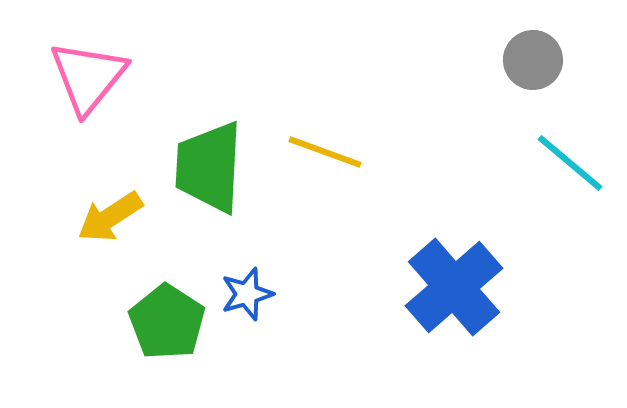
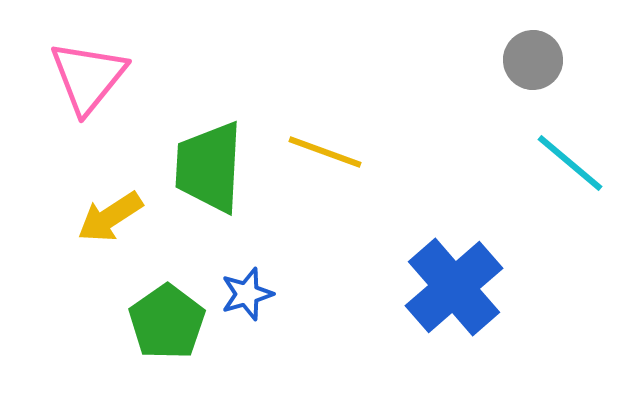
green pentagon: rotated 4 degrees clockwise
